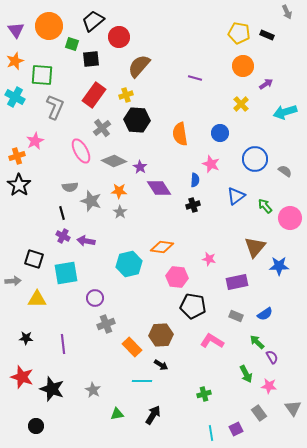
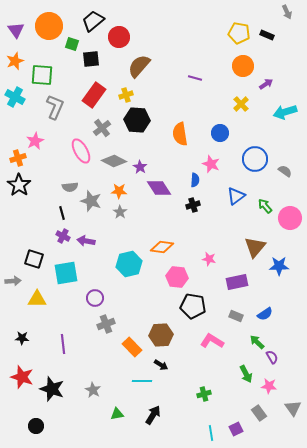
orange cross at (17, 156): moved 1 px right, 2 px down
black star at (26, 338): moved 4 px left
